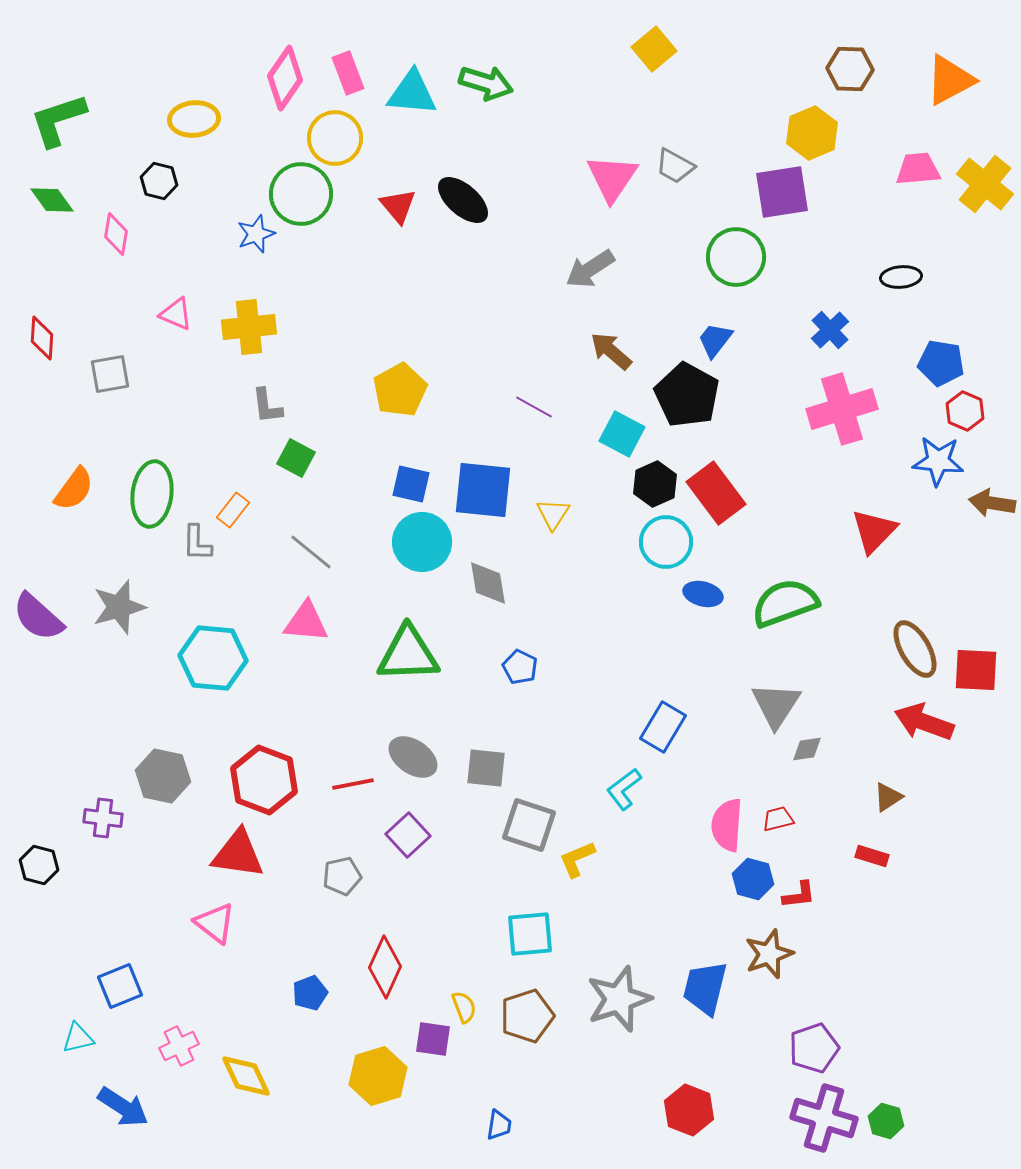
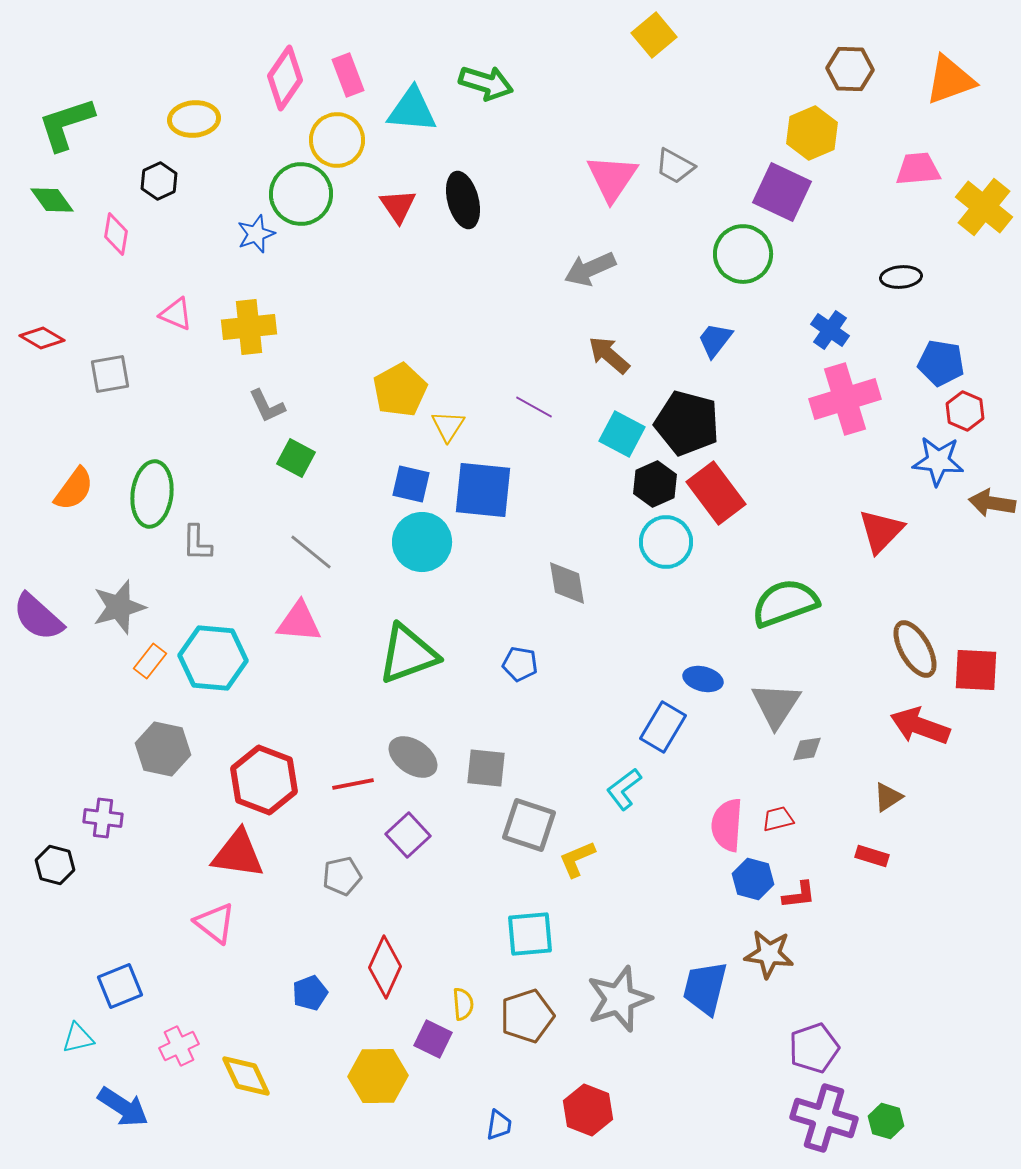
yellow square at (654, 49): moved 14 px up
pink rectangle at (348, 73): moved 2 px down
orange triangle at (950, 80): rotated 8 degrees clockwise
cyan triangle at (412, 93): moved 17 px down
green L-shape at (58, 120): moved 8 px right, 4 px down
yellow circle at (335, 138): moved 2 px right, 2 px down
black hexagon at (159, 181): rotated 21 degrees clockwise
yellow cross at (985, 184): moved 1 px left, 23 px down
purple square at (782, 192): rotated 34 degrees clockwise
black ellipse at (463, 200): rotated 34 degrees clockwise
red triangle at (398, 206): rotated 6 degrees clockwise
green circle at (736, 257): moved 7 px right, 3 px up
gray arrow at (590, 269): rotated 9 degrees clockwise
blue cross at (830, 330): rotated 12 degrees counterclockwise
red diamond at (42, 338): rotated 63 degrees counterclockwise
brown arrow at (611, 351): moved 2 px left, 4 px down
black pentagon at (687, 395): moved 28 px down; rotated 14 degrees counterclockwise
gray L-shape at (267, 406): rotated 18 degrees counterclockwise
pink cross at (842, 409): moved 3 px right, 10 px up
orange rectangle at (233, 510): moved 83 px left, 151 px down
yellow triangle at (553, 514): moved 105 px left, 88 px up
red triangle at (874, 531): moved 7 px right
gray diamond at (488, 583): moved 79 px right
blue ellipse at (703, 594): moved 85 px down
pink triangle at (306, 622): moved 7 px left
green triangle at (408, 654): rotated 18 degrees counterclockwise
blue pentagon at (520, 667): moved 3 px up; rotated 16 degrees counterclockwise
red arrow at (924, 722): moved 4 px left, 4 px down
gray hexagon at (163, 776): moved 27 px up
black hexagon at (39, 865): moved 16 px right
brown star at (769, 954): rotated 27 degrees clockwise
yellow semicircle at (464, 1007): moved 1 px left, 3 px up; rotated 16 degrees clockwise
purple square at (433, 1039): rotated 18 degrees clockwise
yellow hexagon at (378, 1076): rotated 16 degrees clockwise
red hexagon at (689, 1110): moved 101 px left
